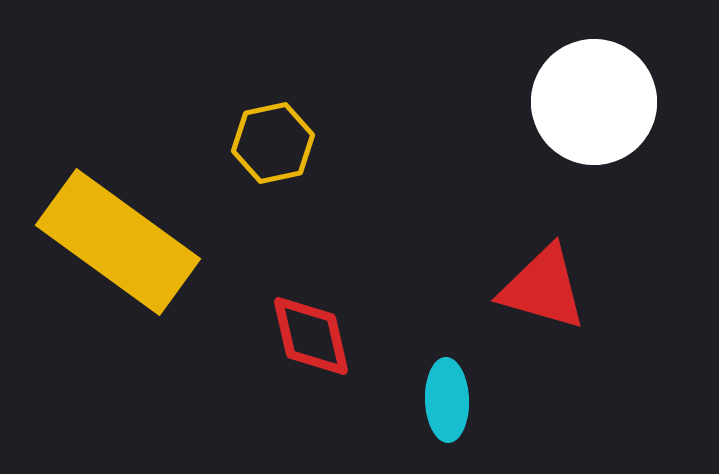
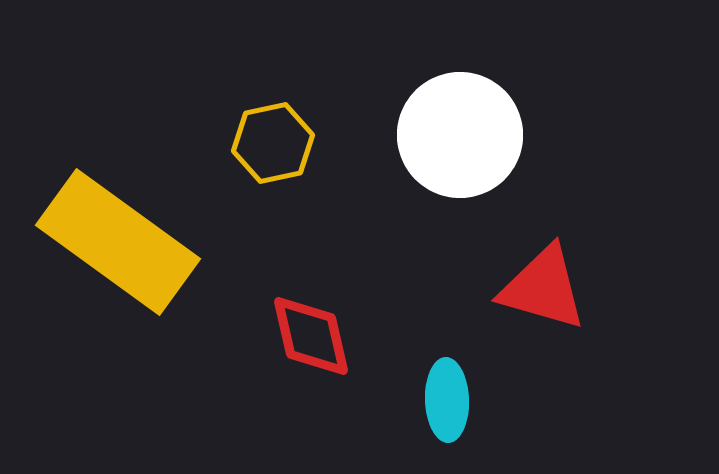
white circle: moved 134 px left, 33 px down
